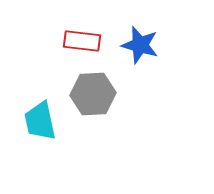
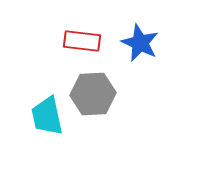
blue star: moved 2 px up; rotated 9 degrees clockwise
cyan trapezoid: moved 7 px right, 5 px up
